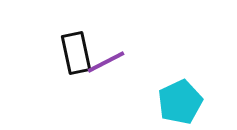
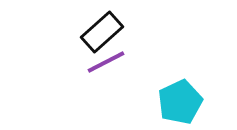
black rectangle: moved 26 px right, 21 px up; rotated 60 degrees clockwise
